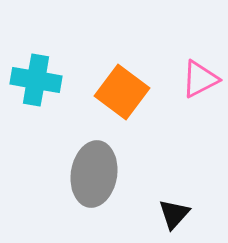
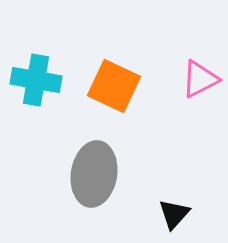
orange square: moved 8 px left, 6 px up; rotated 12 degrees counterclockwise
